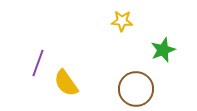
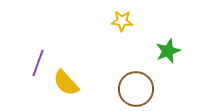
green star: moved 5 px right, 1 px down
yellow semicircle: rotated 8 degrees counterclockwise
